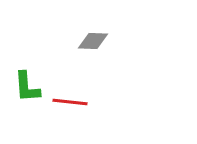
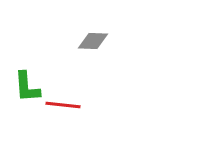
red line: moved 7 px left, 3 px down
